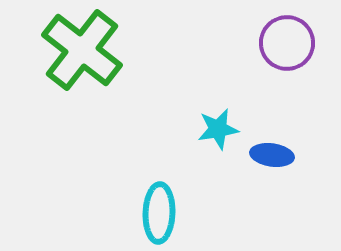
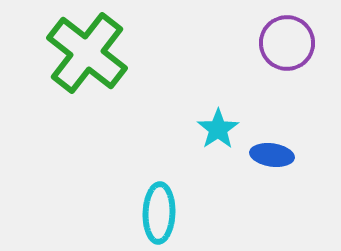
green cross: moved 5 px right, 3 px down
cyan star: rotated 24 degrees counterclockwise
